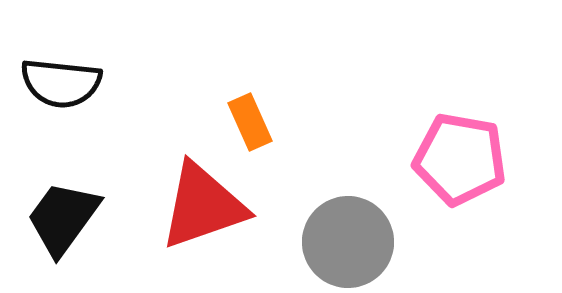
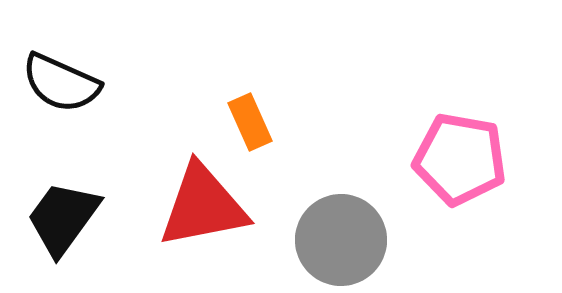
black semicircle: rotated 18 degrees clockwise
red triangle: rotated 8 degrees clockwise
gray circle: moved 7 px left, 2 px up
